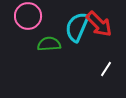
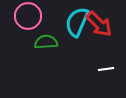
cyan semicircle: moved 5 px up
green semicircle: moved 3 px left, 2 px up
white line: rotated 49 degrees clockwise
